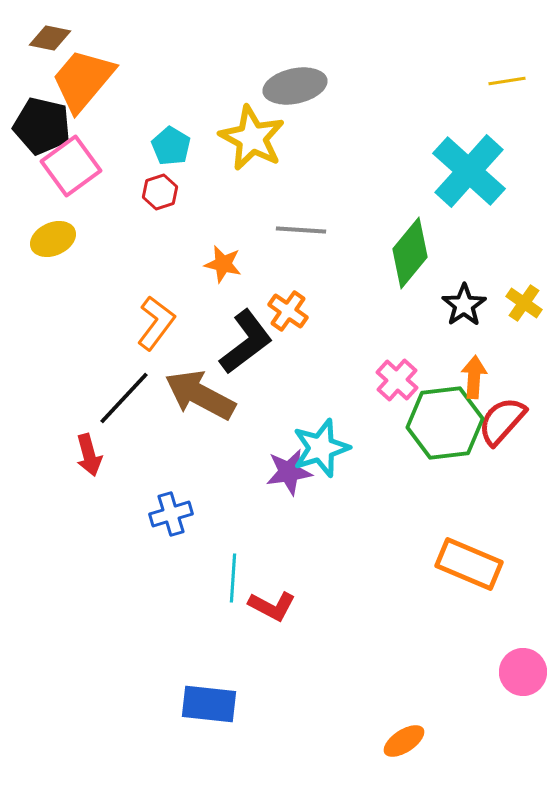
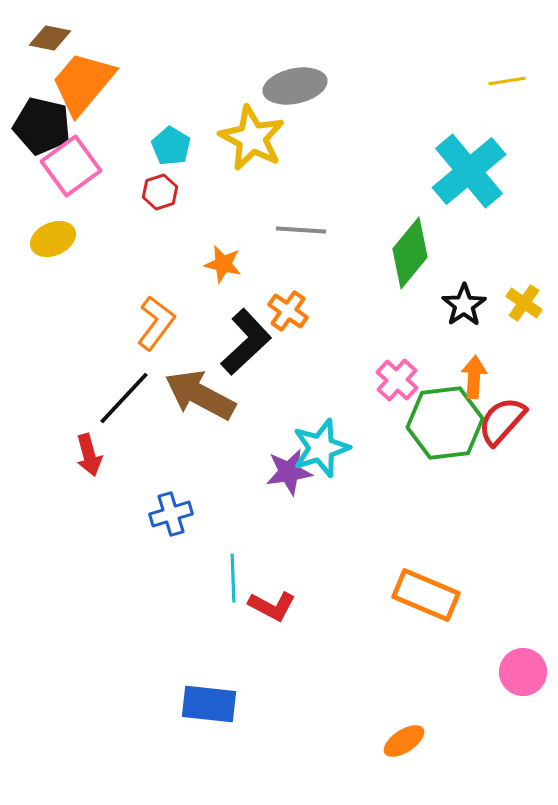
orange trapezoid: moved 3 px down
cyan cross: rotated 8 degrees clockwise
black L-shape: rotated 6 degrees counterclockwise
orange rectangle: moved 43 px left, 31 px down
cyan line: rotated 6 degrees counterclockwise
